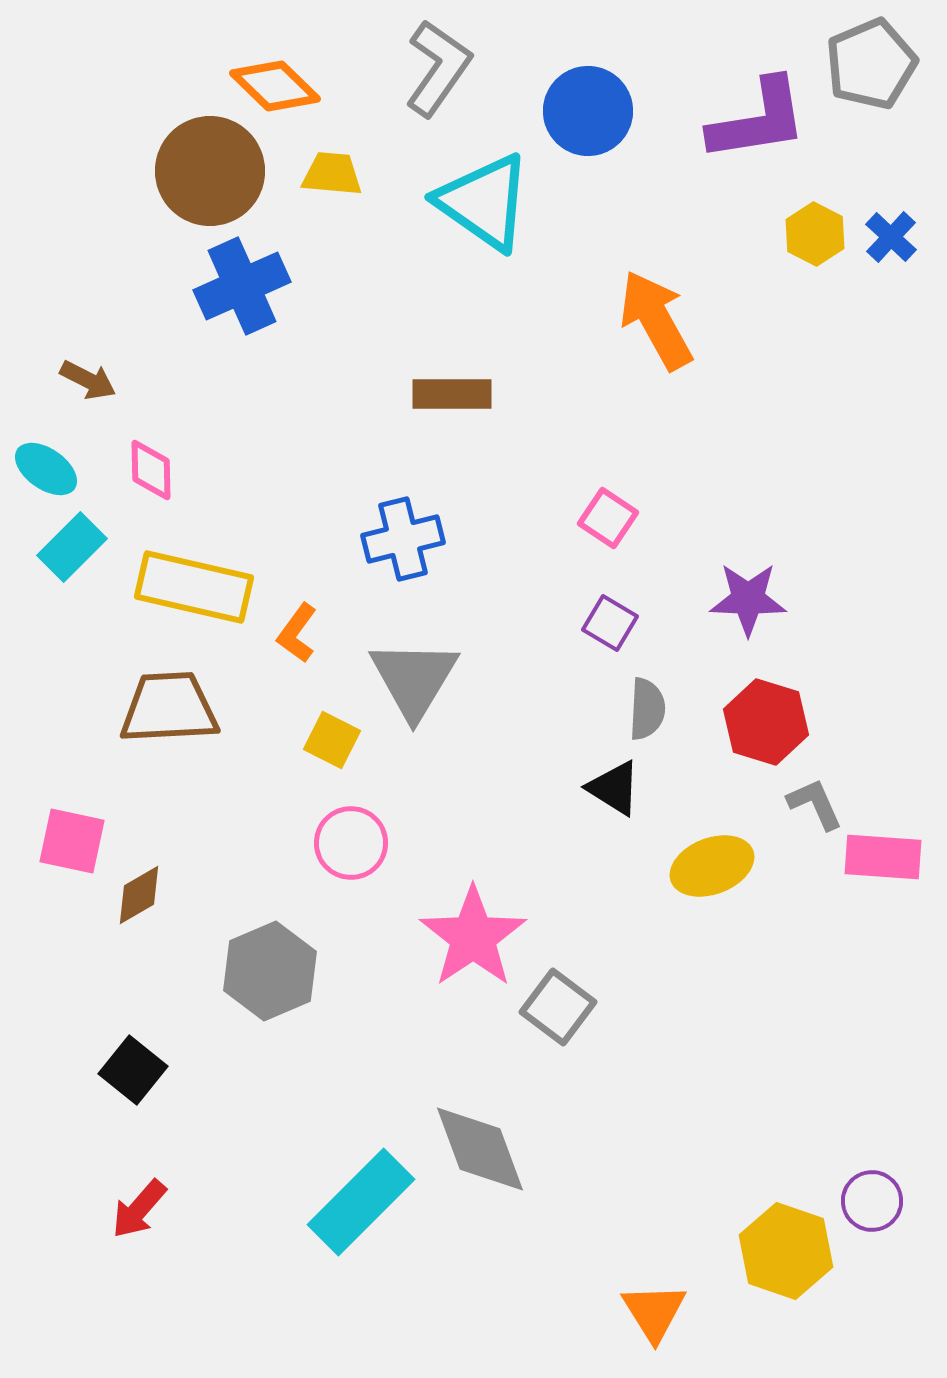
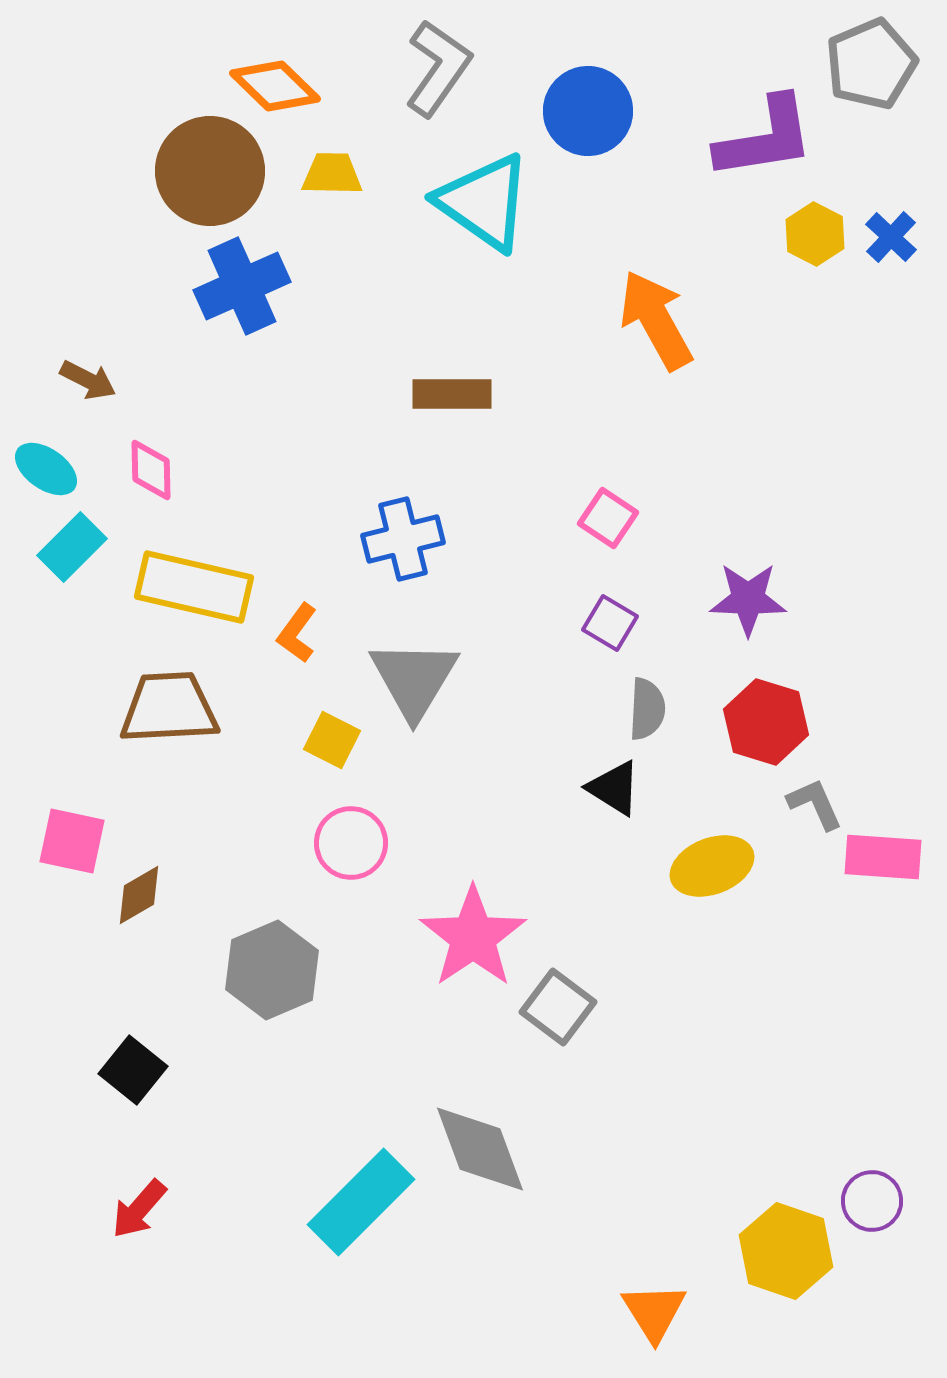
purple L-shape at (758, 120): moved 7 px right, 18 px down
yellow trapezoid at (332, 174): rotated 4 degrees counterclockwise
gray hexagon at (270, 971): moved 2 px right, 1 px up
